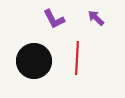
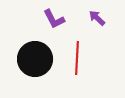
purple arrow: moved 1 px right
black circle: moved 1 px right, 2 px up
